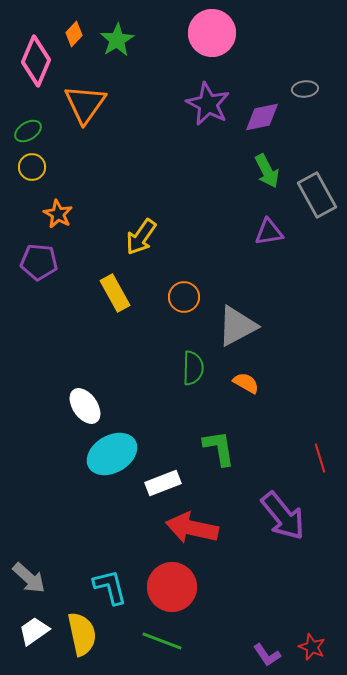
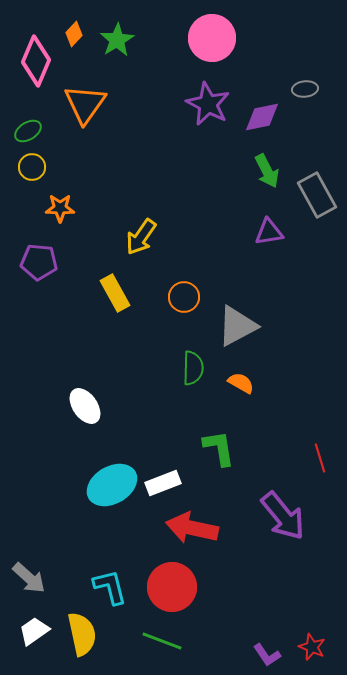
pink circle: moved 5 px down
orange star: moved 2 px right, 6 px up; rotated 28 degrees counterclockwise
orange semicircle: moved 5 px left
cyan ellipse: moved 31 px down
